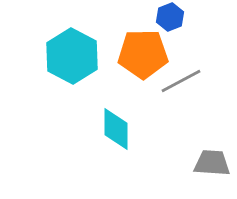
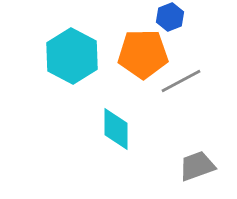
gray trapezoid: moved 15 px left, 3 px down; rotated 24 degrees counterclockwise
